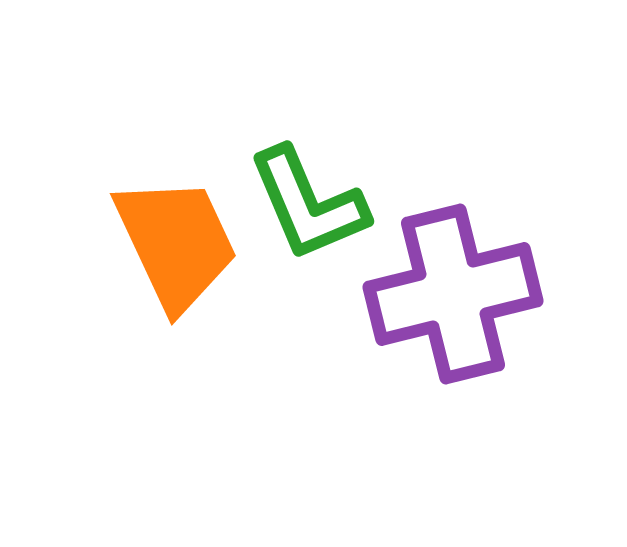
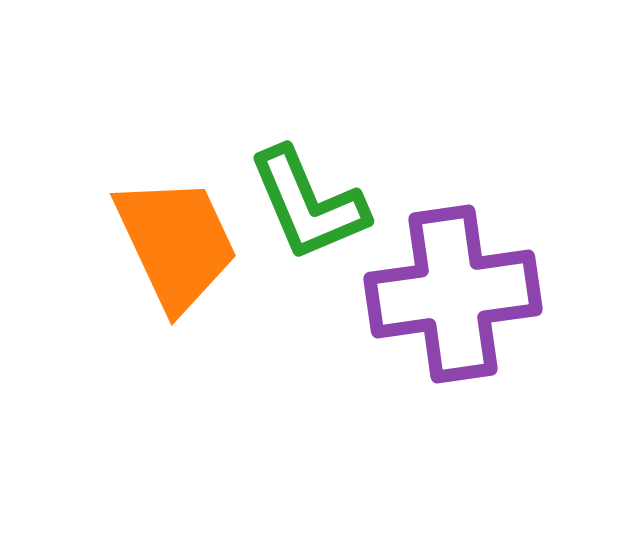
purple cross: rotated 6 degrees clockwise
